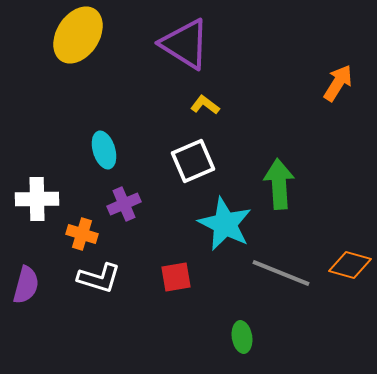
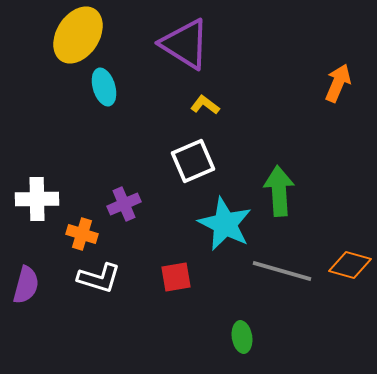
orange arrow: rotated 9 degrees counterclockwise
cyan ellipse: moved 63 px up
green arrow: moved 7 px down
gray line: moved 1 px right, 2 px up; rotated 6 degrees counterclockwise
